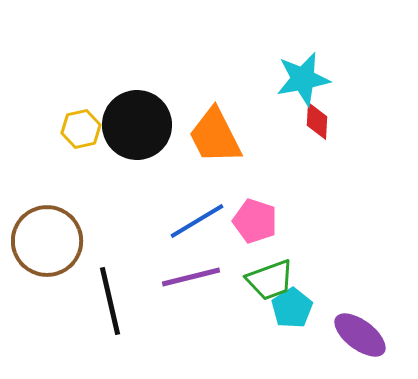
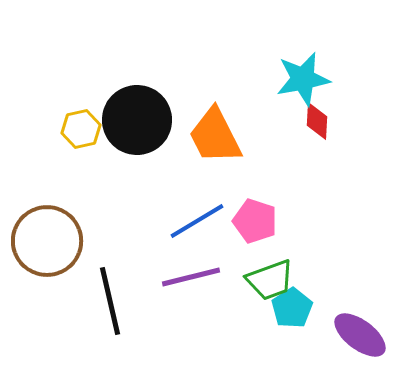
black circle: moved 5 px up
